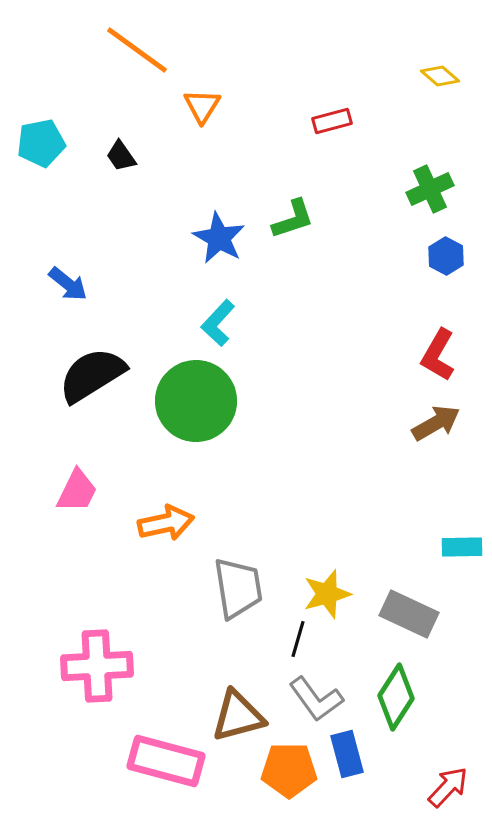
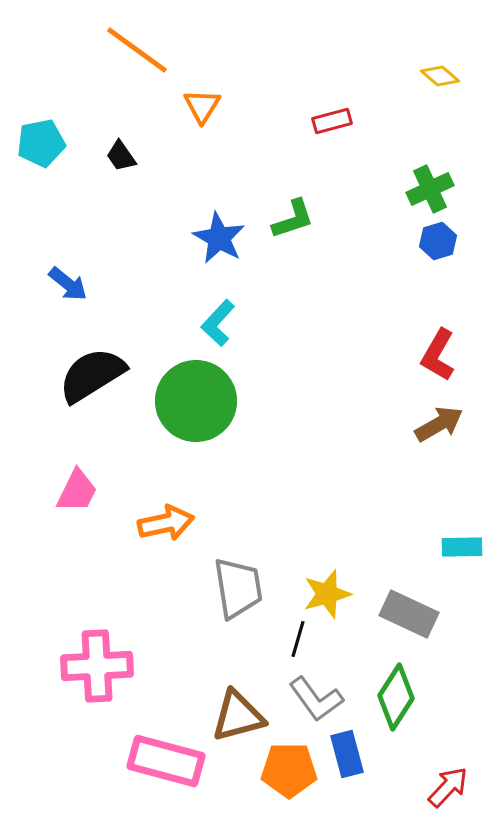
blue hexagon: moved 8 px left, 15 px up; rotated 15 degrees clockwise
brown arrow: moved 3 px right, 1 px down
